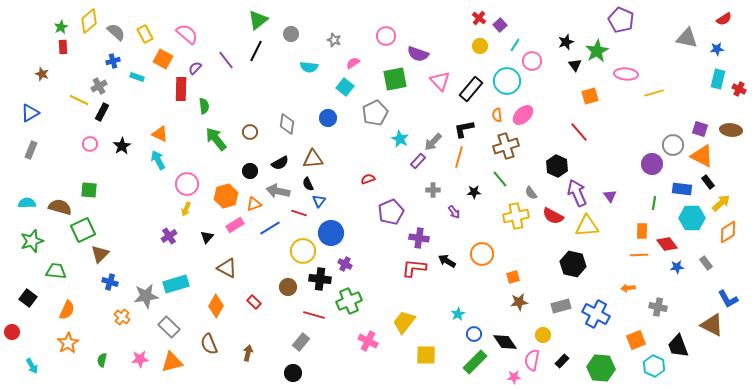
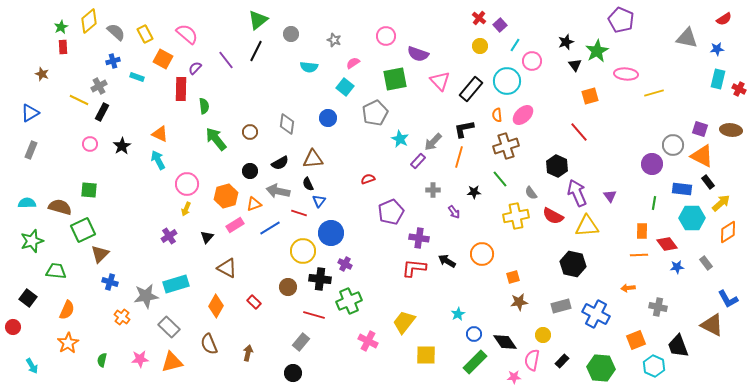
red circle at (12, 332): moved 1 px right, 5 px up
